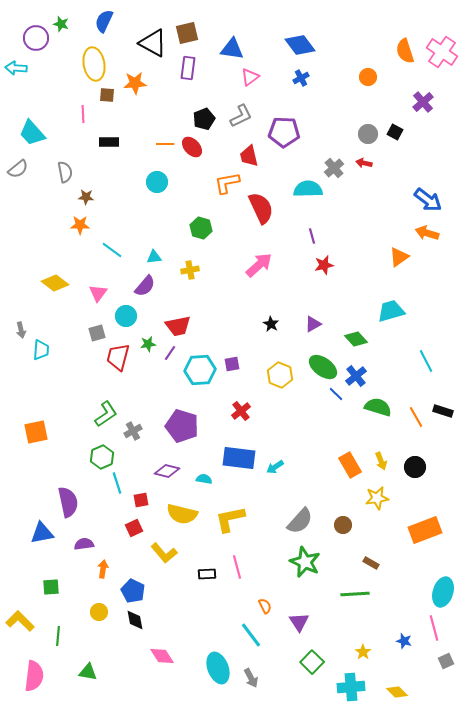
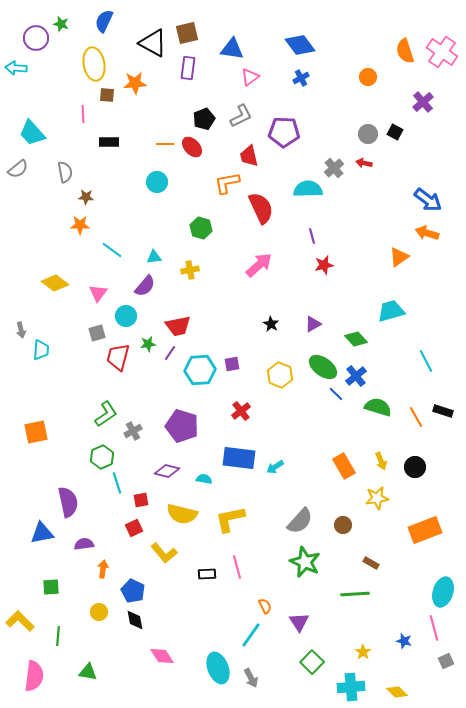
orange rectangle at (350, 465): moved 6 px left, 1 px down
cyan line at (251, 635): rotated 72 degrees clockwise
